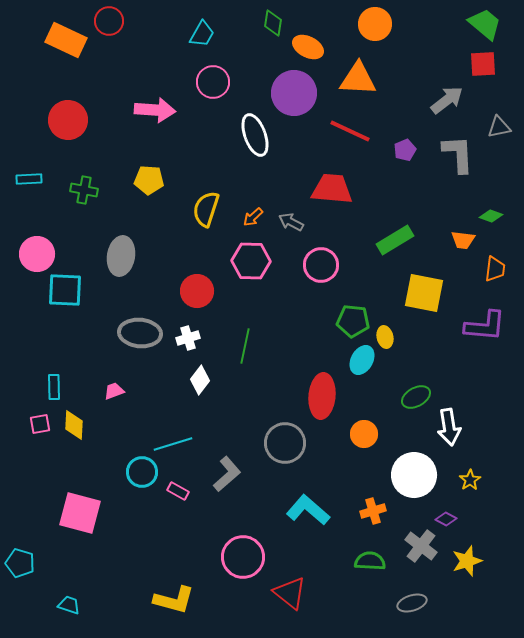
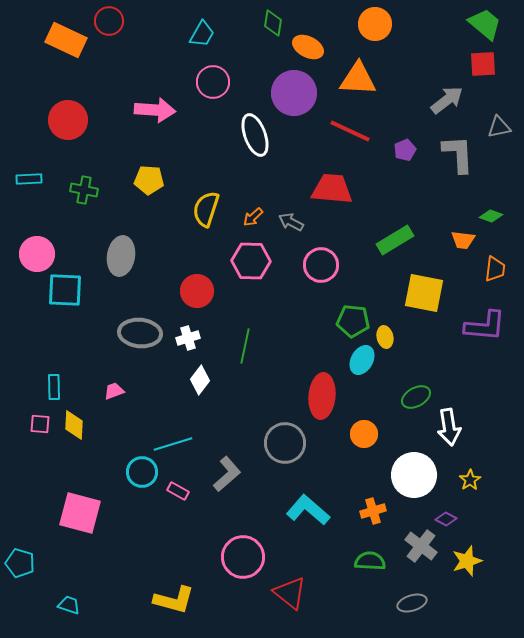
pink square at (40, 424): rotated 15 degrees clockwise
